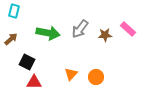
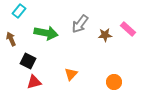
cyan rectangle: moved 5 px right; rotated 24 degrees clockwise
gray arrow: moved 5 px up
green arrow: moved 2 px left
brown arrow: rotated 72 degrees counterclockwise
black square: moved 1 px right, 1 px up
orange circle: moved 18 px right, 5 px down
red triangle: rotated 14 degrees counterclockwise
